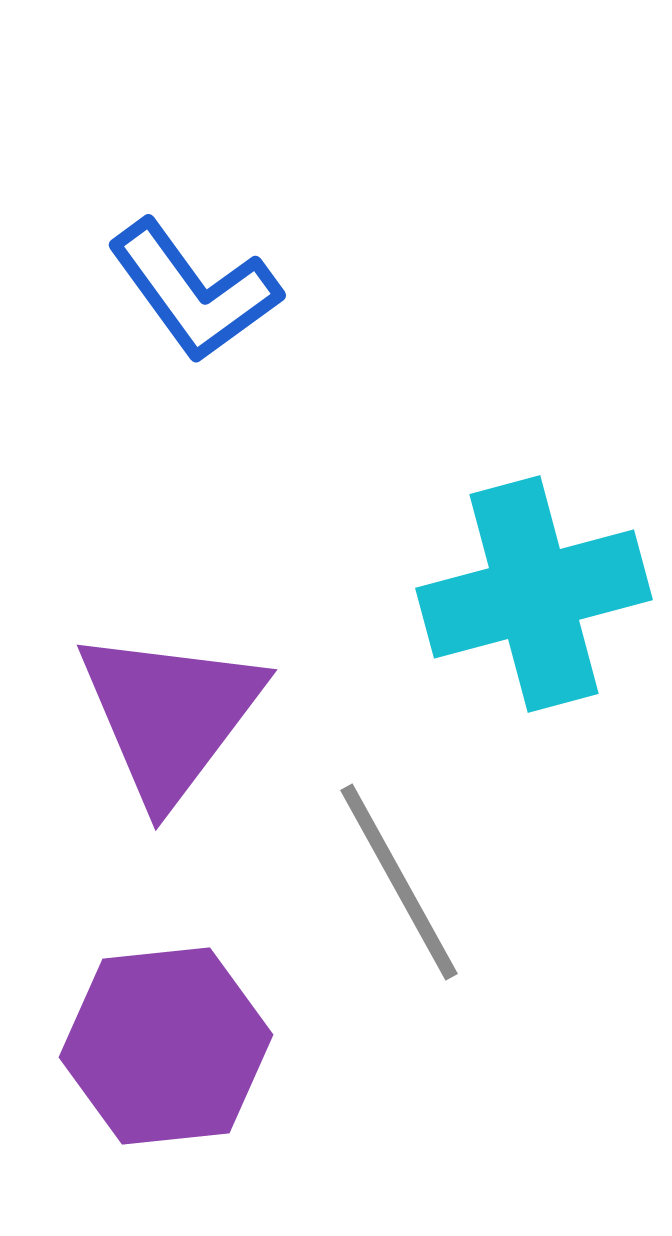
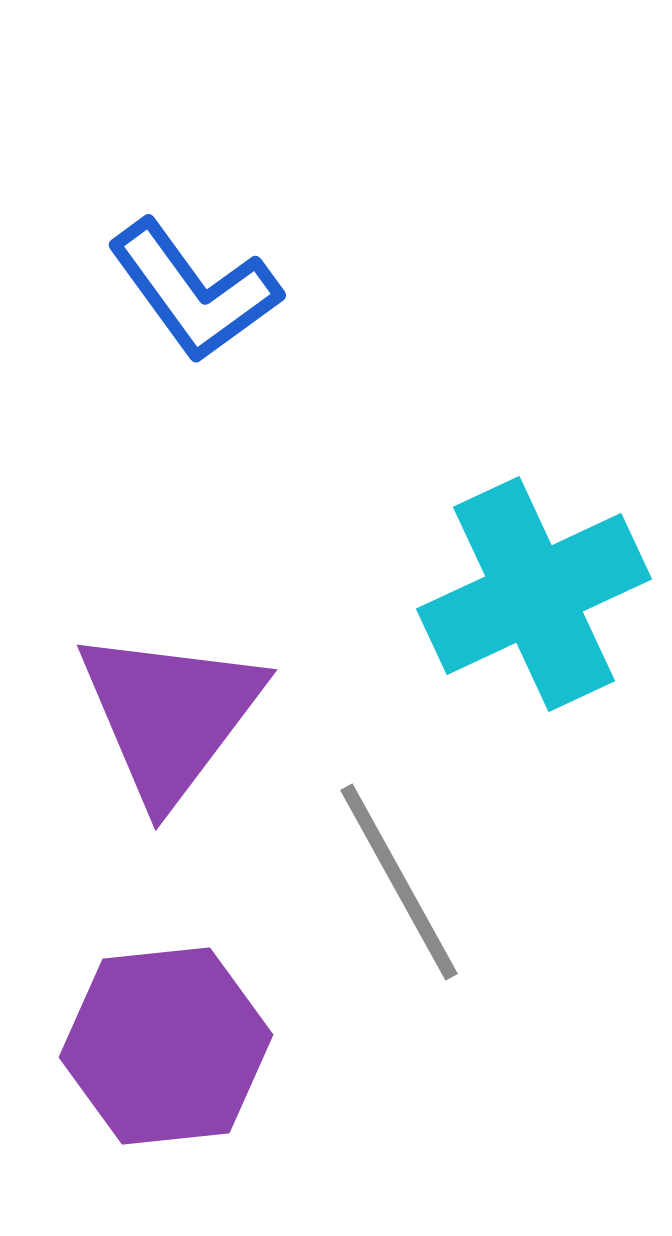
cyan cross: rotated 10 degrees counterclockwise
